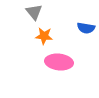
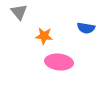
gray triangle: moved 15 px left
